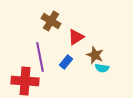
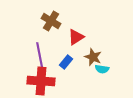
brown star: moved 2 px left, 2 px down
cyan semicircle: moved 1 px down
red cross: moved 16 px right
